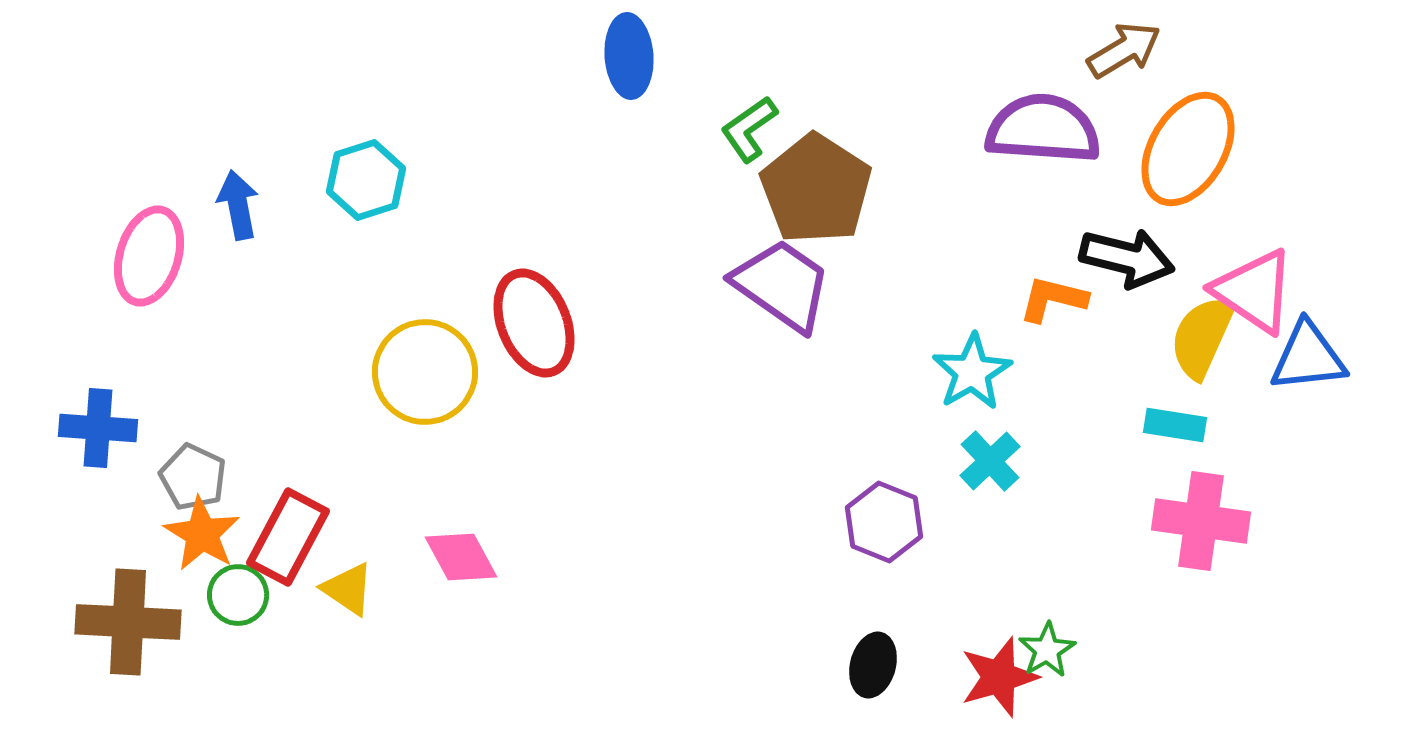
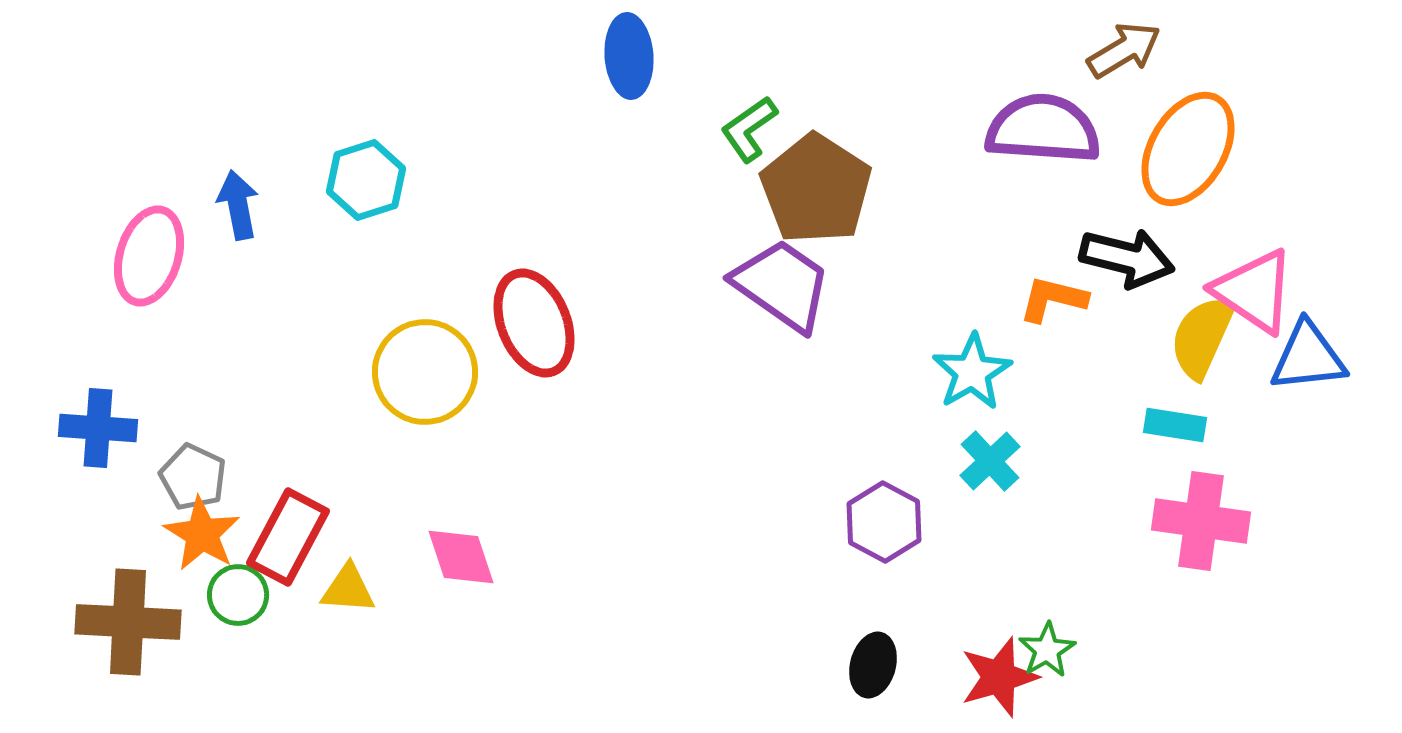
purple hexagon: rotated 6 degrees clockwise
pink diamond: rotated 10 degrees clockwise
yellow triangle: rotated 30 degrees counterclockwise
